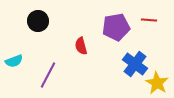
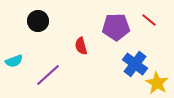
red line: rotated 35 degrees clockwise
purple pentagon: rotated 8 degrees clockwise
purple line: rotated 20 degrees clockwise
